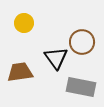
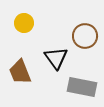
brown circle: moved 3 px right, 6 px up
brown trapezoid: rotated 104 degrees counterclockwise
gray rectangle: moved 1 px right
